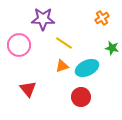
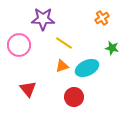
red circle: moved 7 px left
